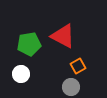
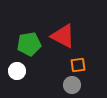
orange square: moved 1 px up; rotated 21 degrees clockwise
white circle: moved 4 px left, 3 px up
gray circle: moved 1 px right, 2 px up
